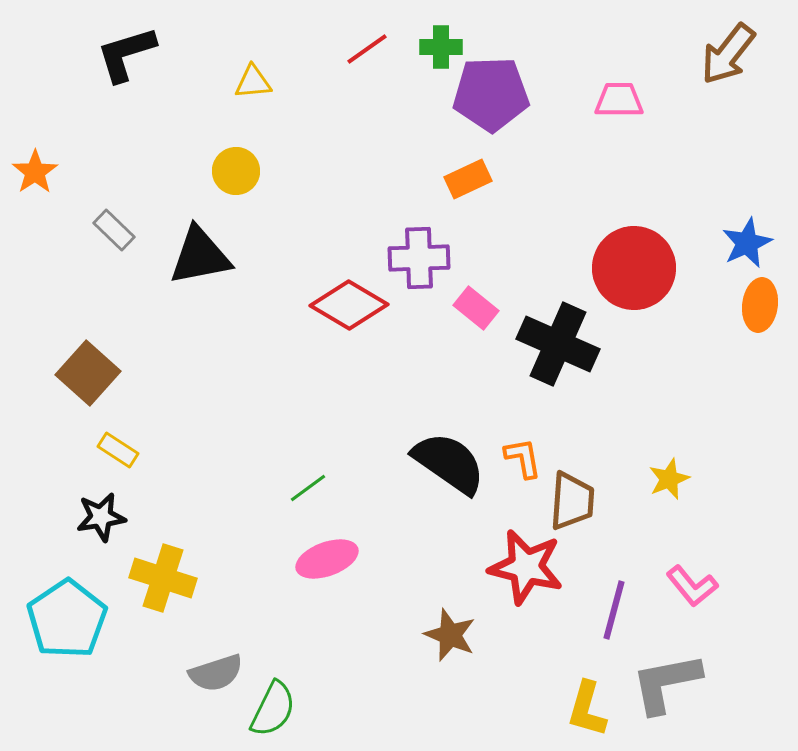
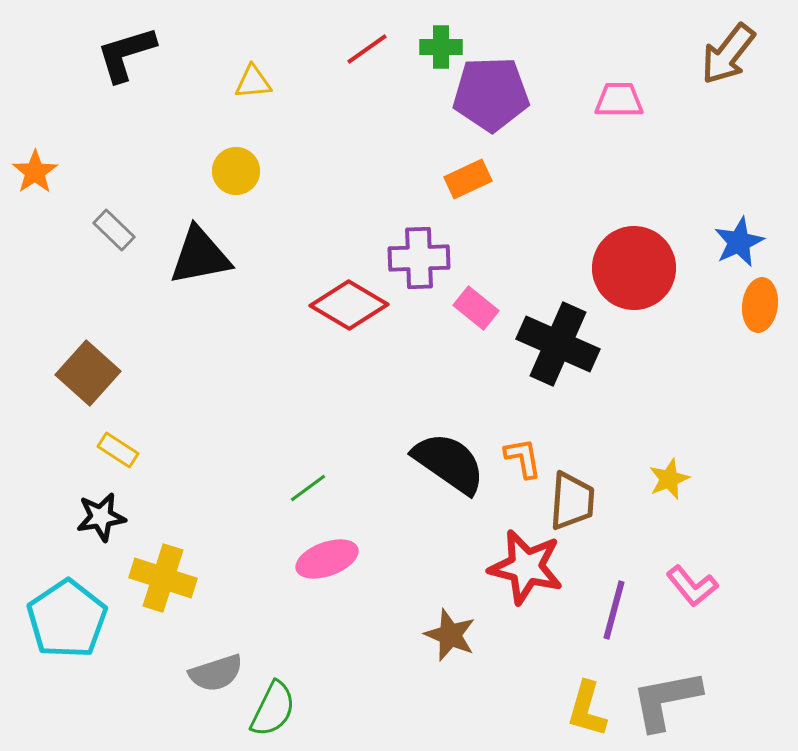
blue star: moved 8 px left, 1 px up
gray L-shape: moved 17 px down
